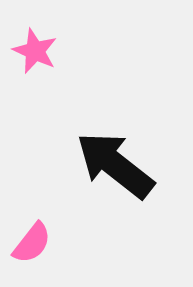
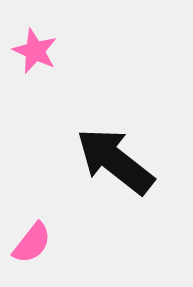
black arrow: moved 4 px up
